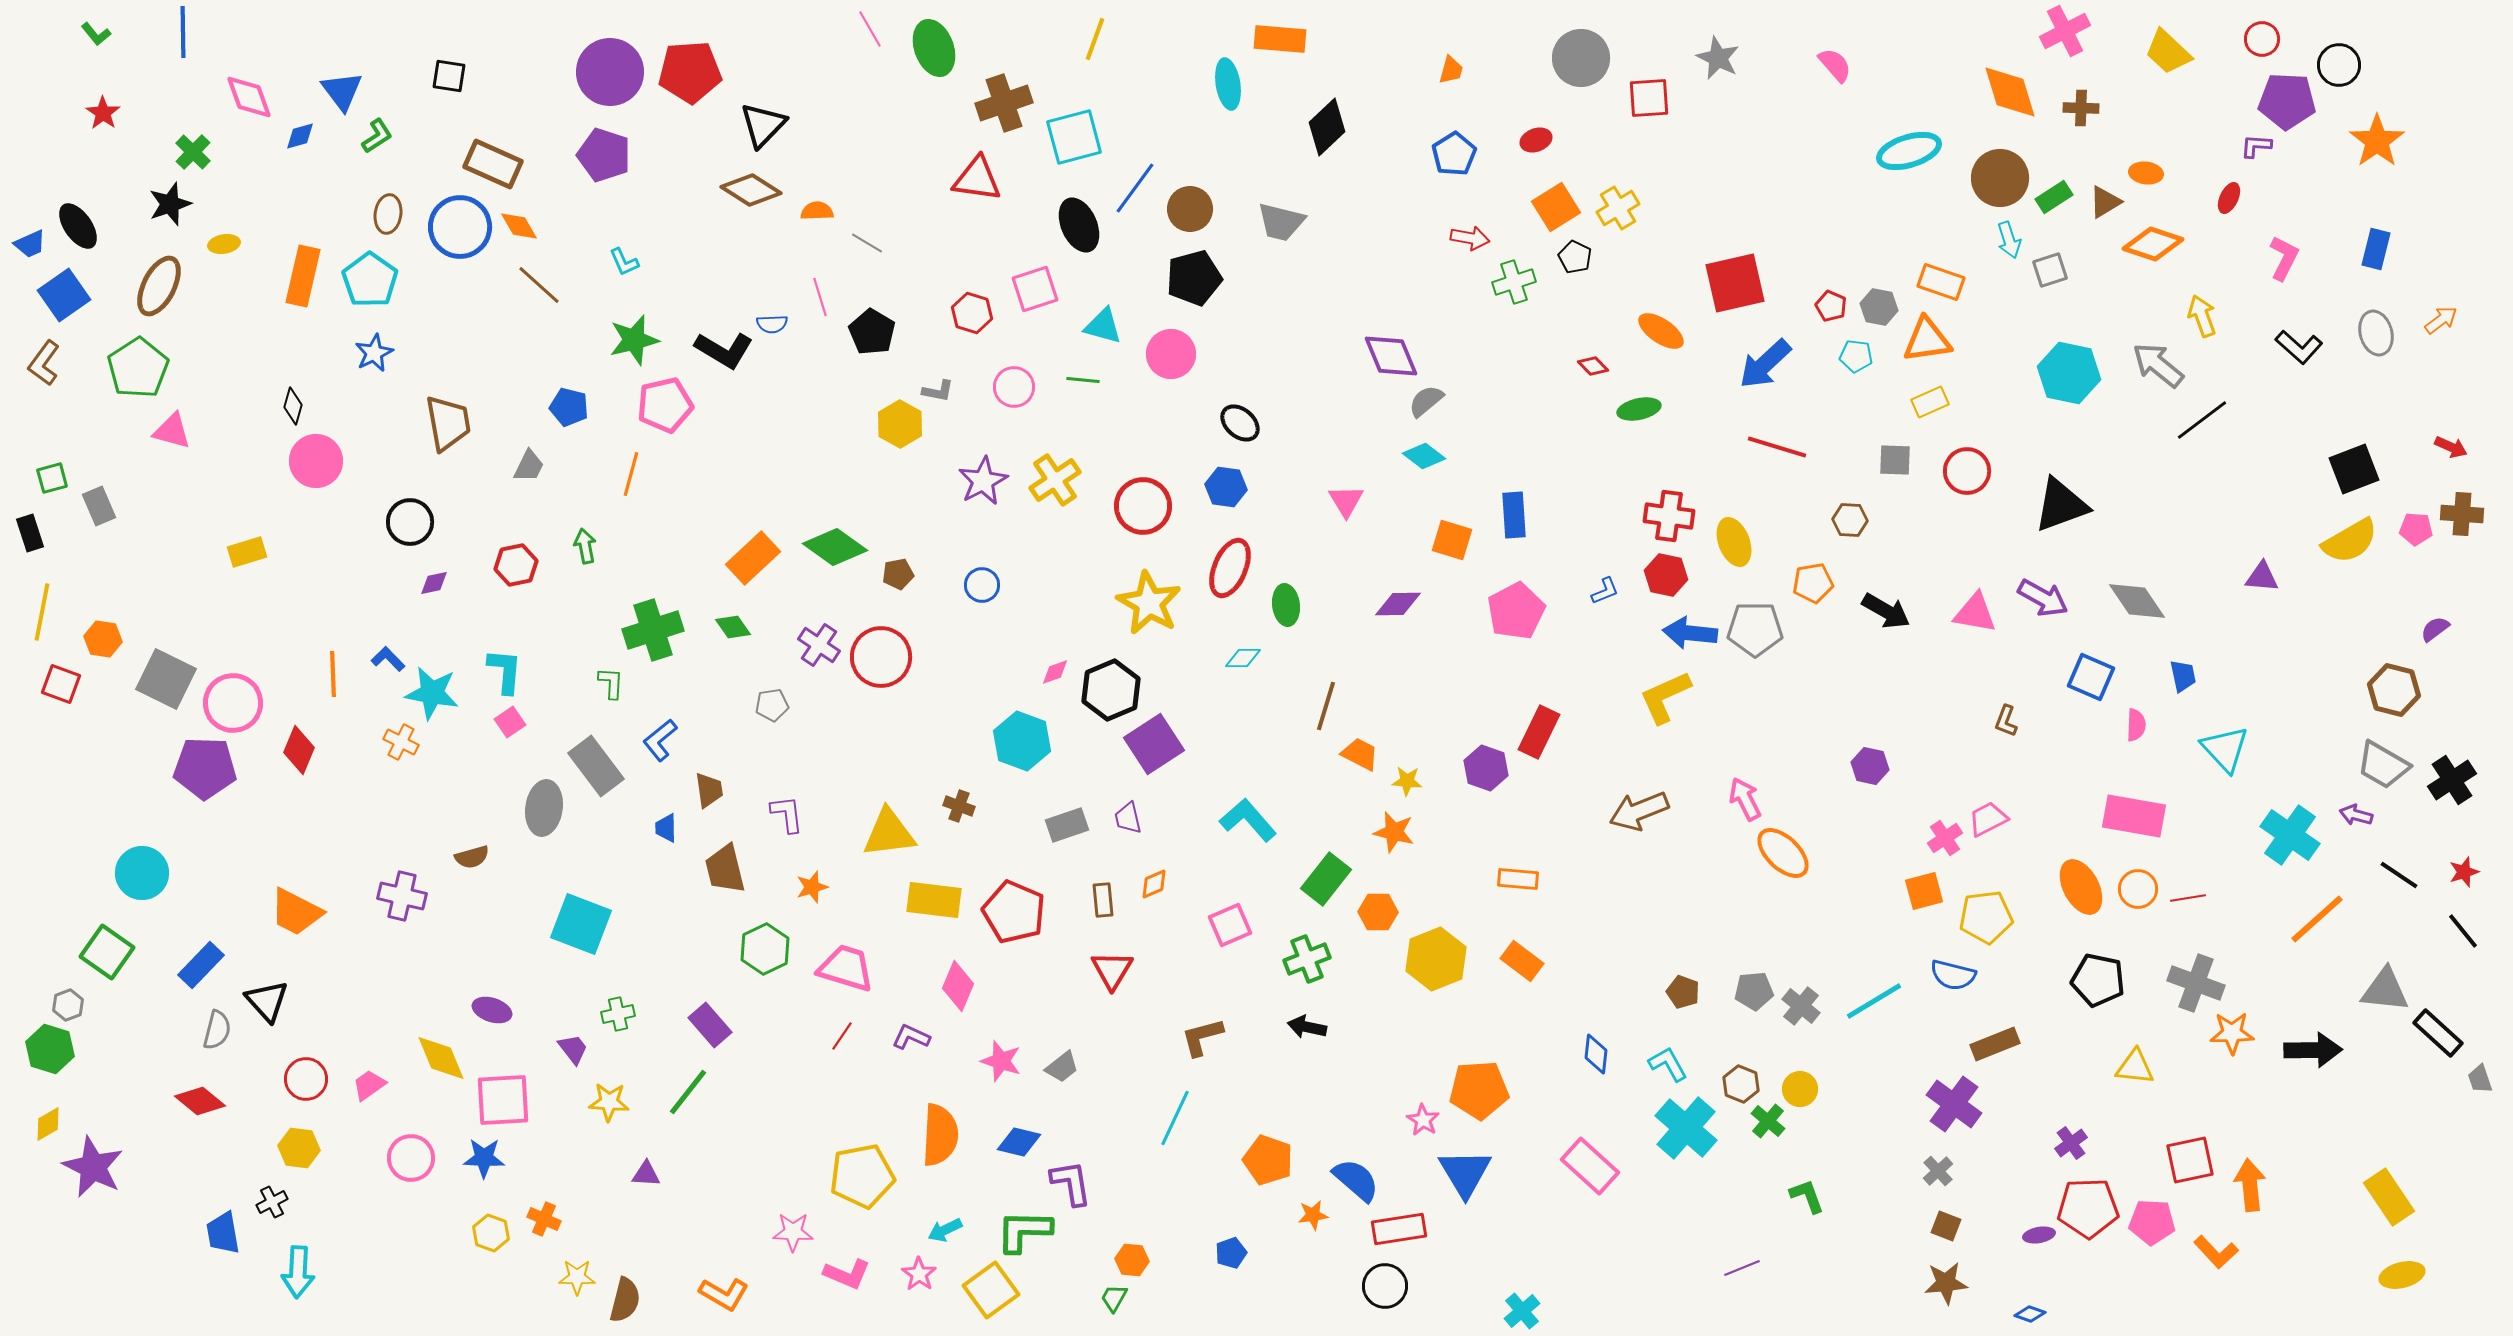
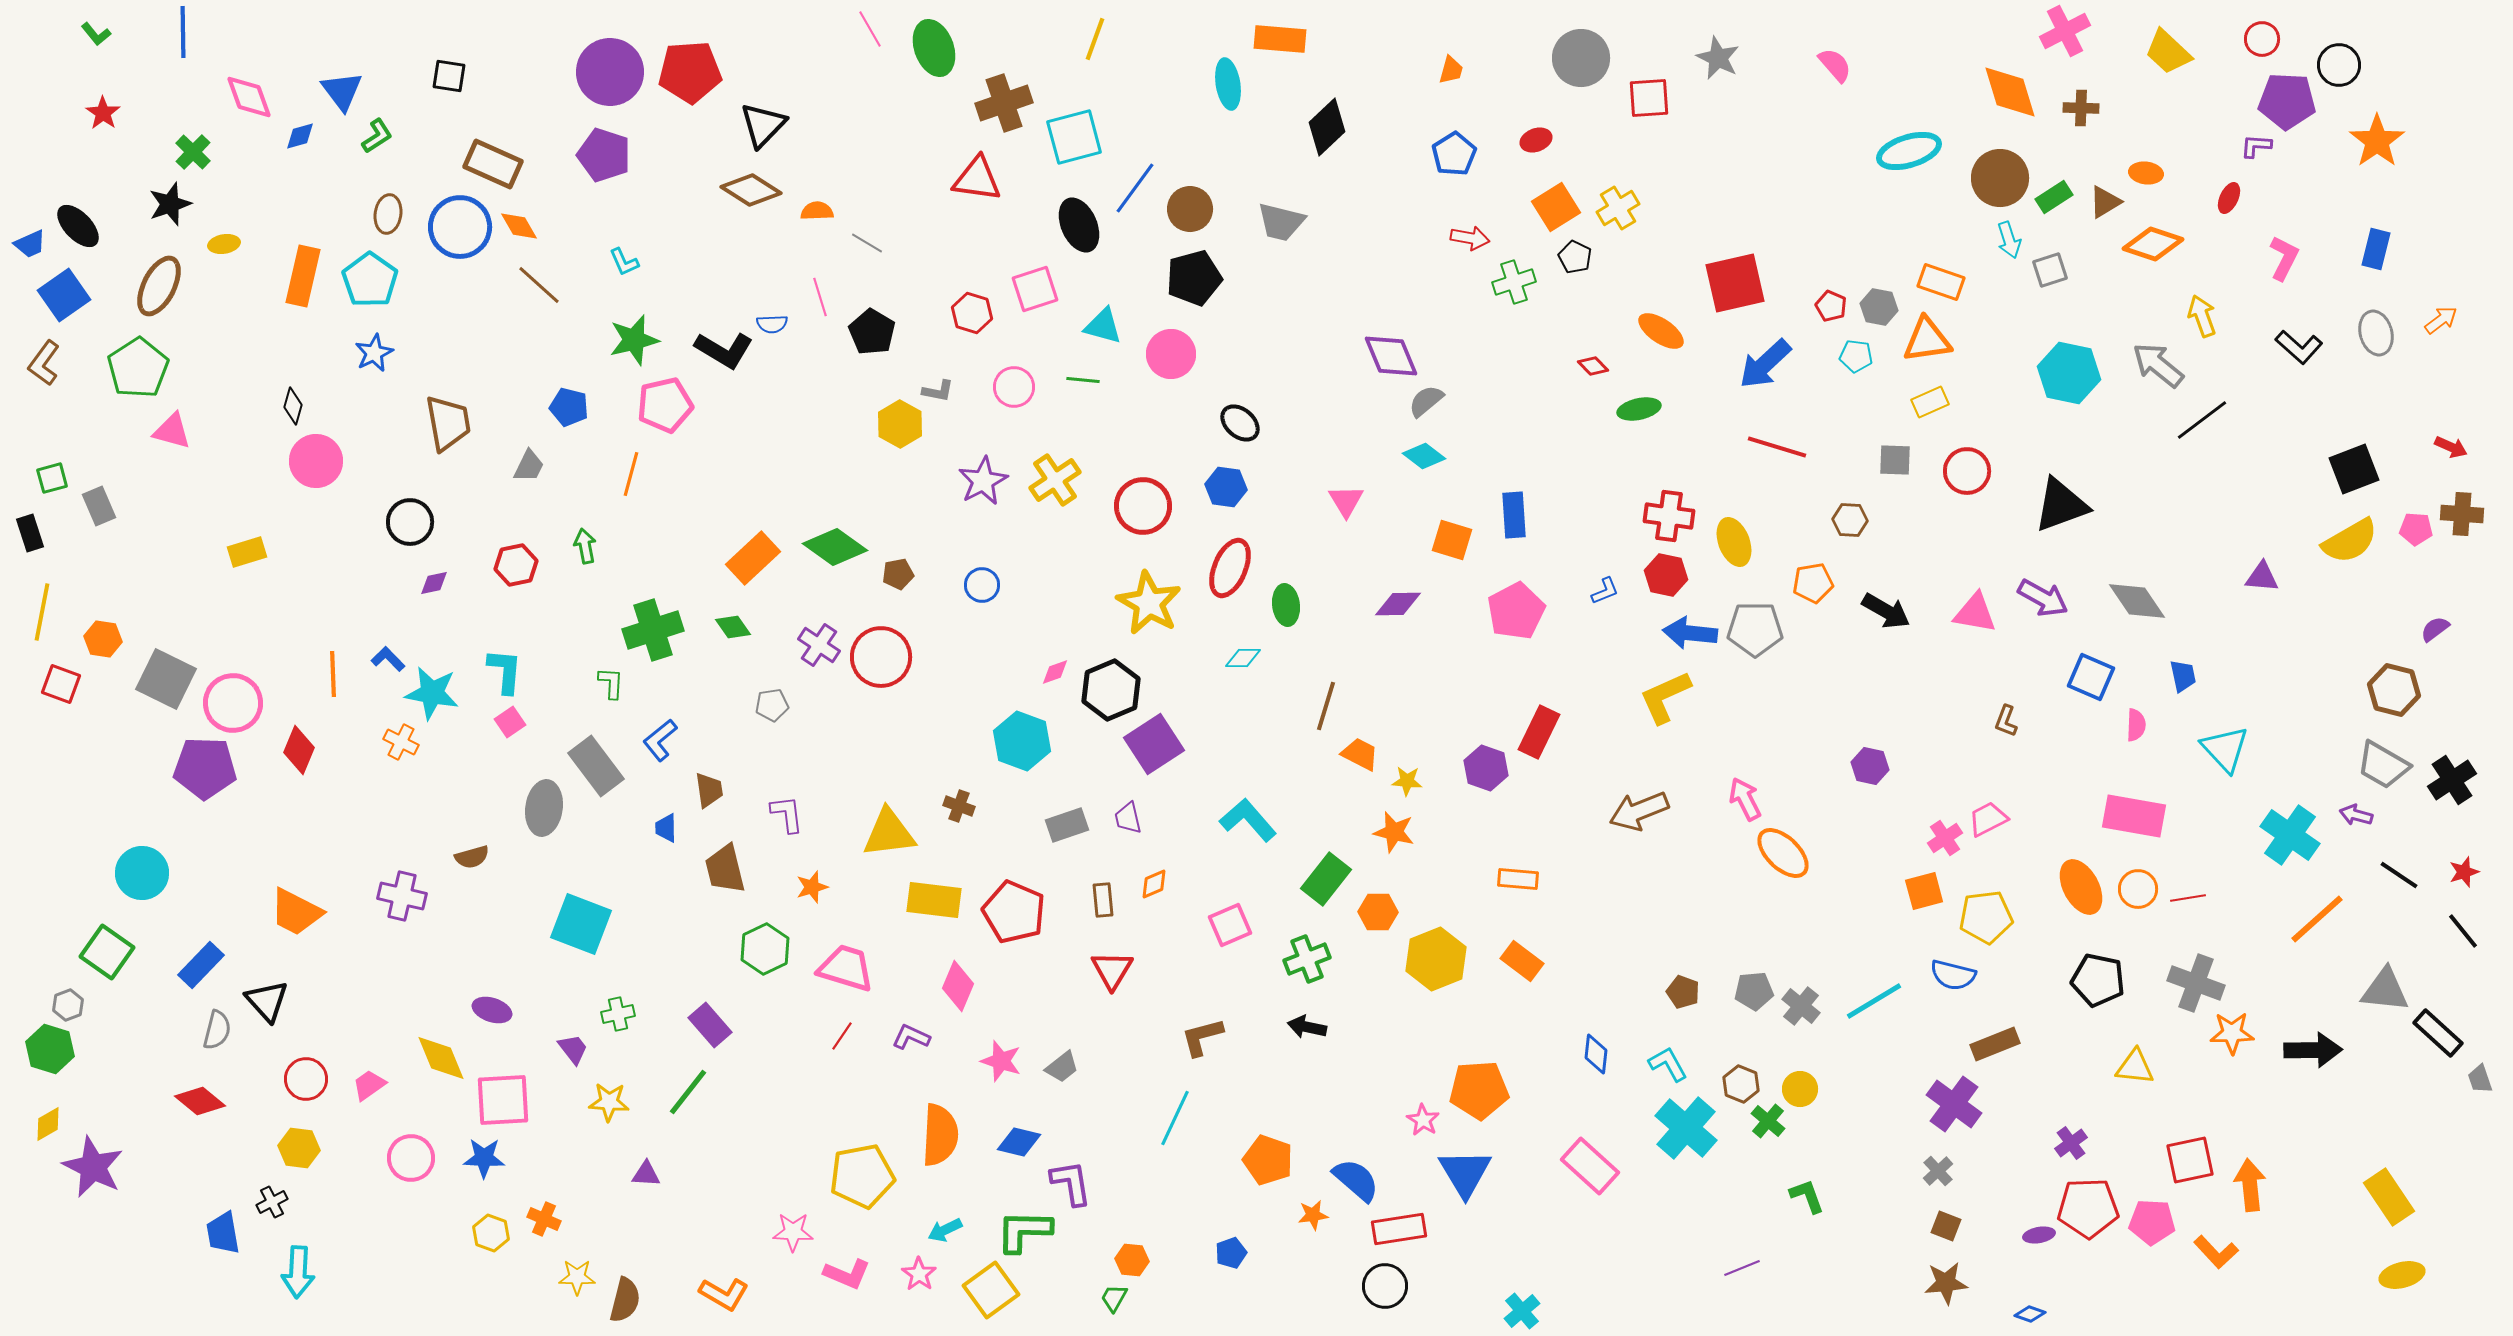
black ellipse at (78, 226): rotated 9 degrees counterclockwise
